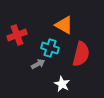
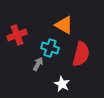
gray arrow: rotated 32 degrees counterclockwise
